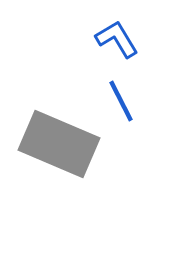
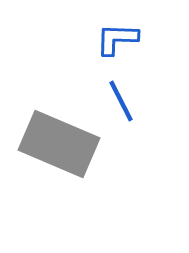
blue L-shape: rotated 57 degrees counterclockwise
